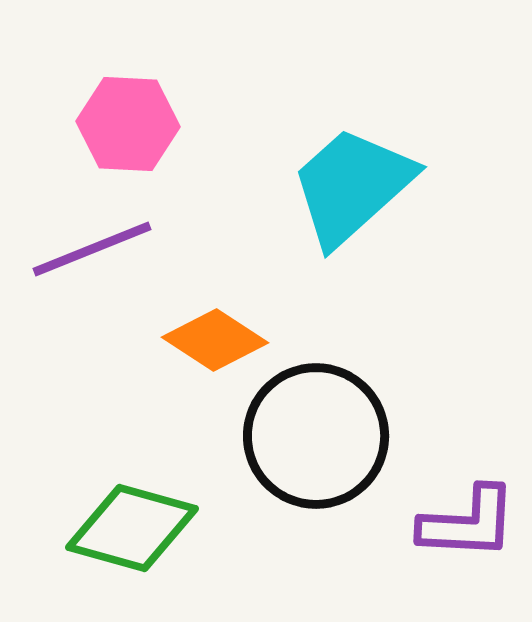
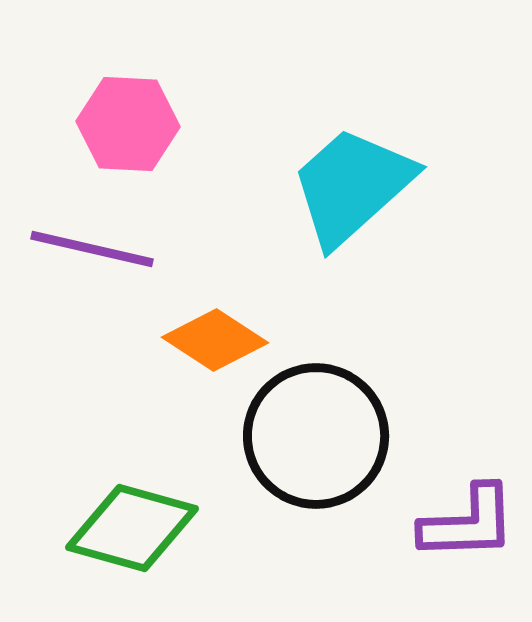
purple line: rotated 35 degrees clockwise
purple L-shape: rotated 5 degrees counterclockwise
